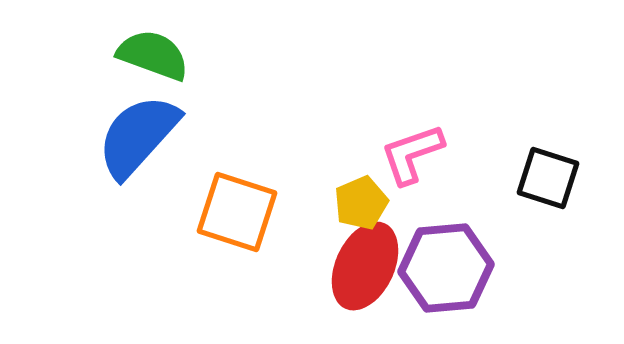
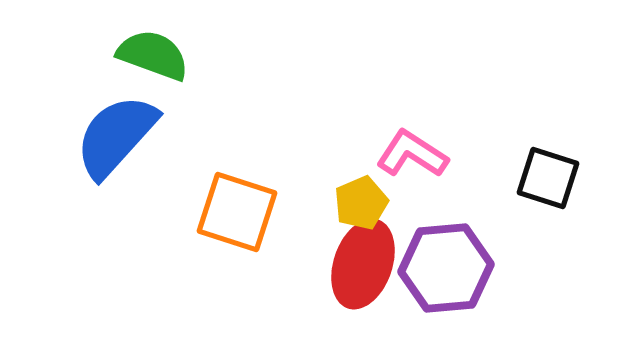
blue semicircle: moved 22 px left
pink L-shape: rotated 52 degrees clockwise
red ellipse: moved 2 px left, 2 px up; rotated 6 degrees counterclockwise
